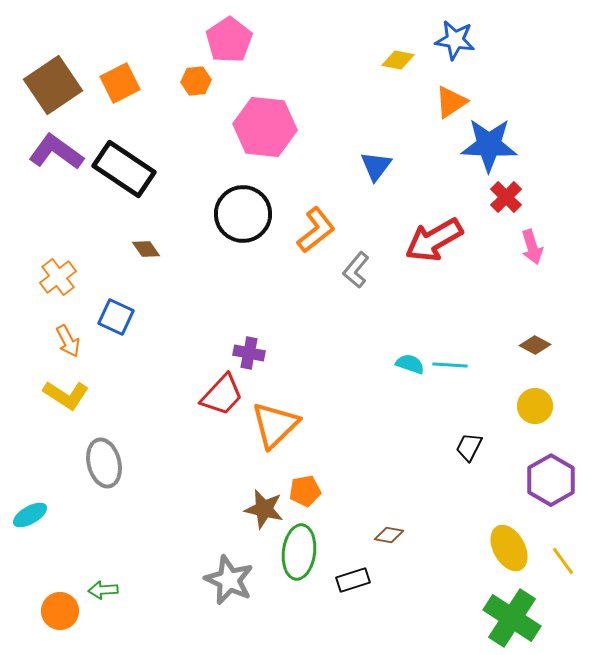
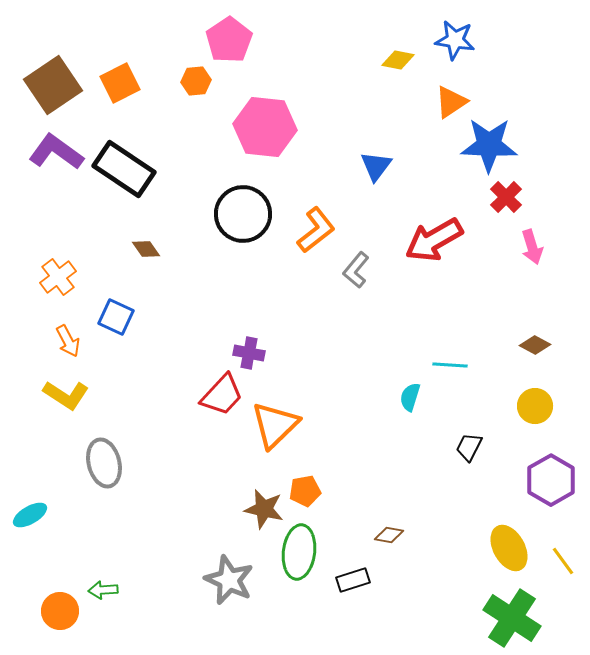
cyan semicircle at (410, 364): moved 33 px down; rotated 92 degrees counterclockwise
